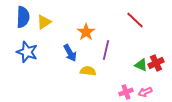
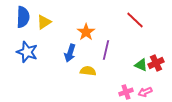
blue arrow: rotated 48 degrees clockwise
